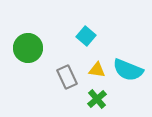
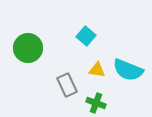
gray rectangle: moved 8 px down
green cross: moved 1 px left, 4 px down; rotated 30 degrees counterclockwise
